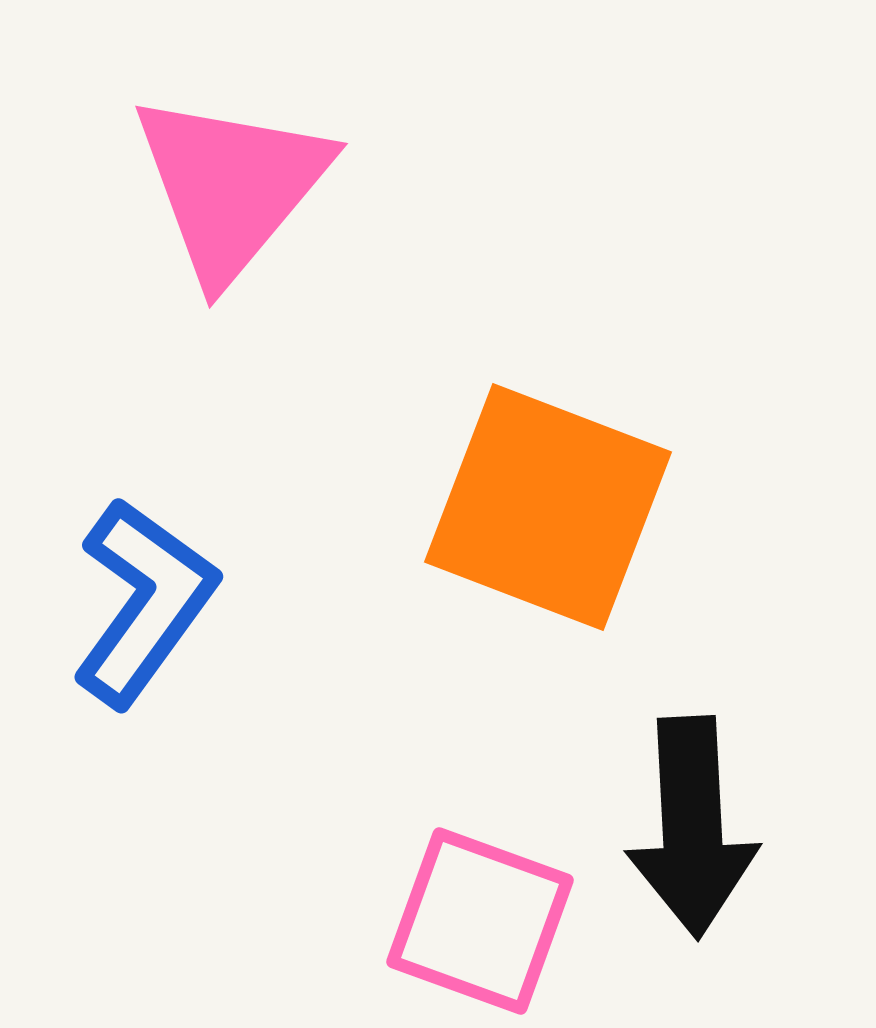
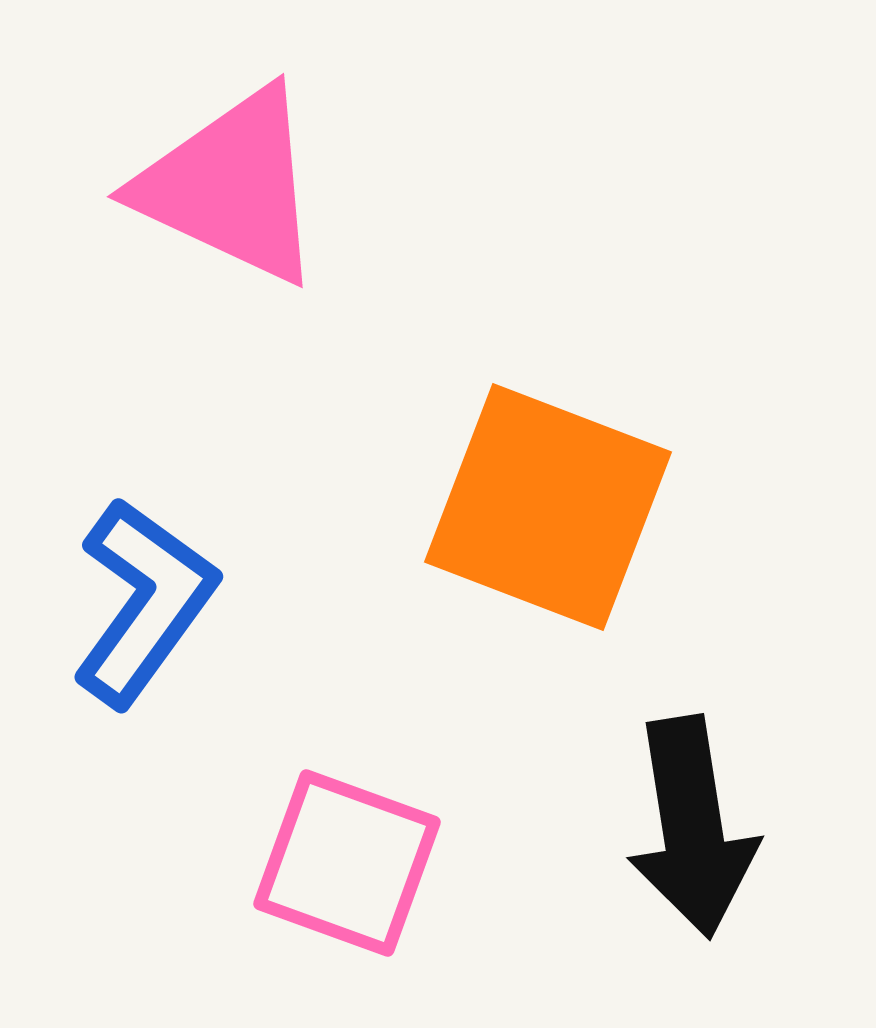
pink triangle: rotated 45 degrees counterclockwise
black arrow: rotated 6 degrees counterclockwise
pink square: moved 133 px left, 58 px up
